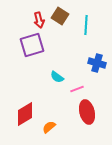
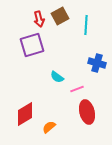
brown square: rotated 30 degrees clockwise
red arrow: moved 1 px up
